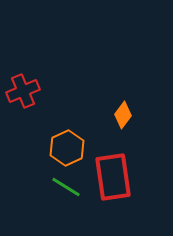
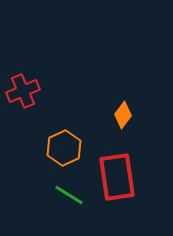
orange hexagon: moved 3 px left
red rectangle: moved 4 px right
green line: moved 3 px right, 8 px down
